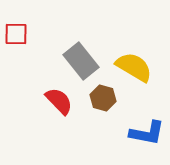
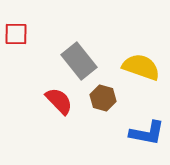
gray rectangle: moved 2 px left
yellow semicircle: moved 7 px right; rotated 12 degrees counterclockwise
